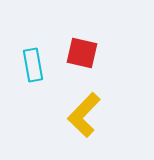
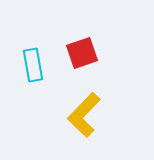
red square: rotated 32 degrees counterclockwise
